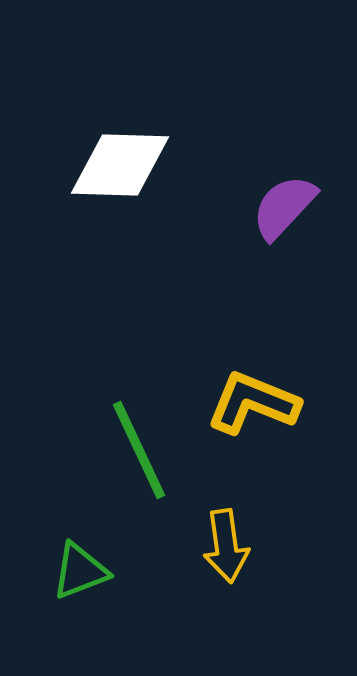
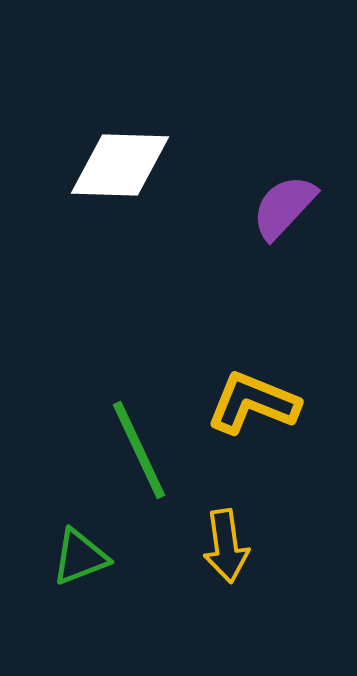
green triangle: moved 14 px up
